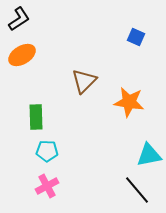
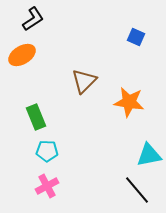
black L-shape: moved 14 px right
green rectangle: rotated 20 degrees counterclockwise
